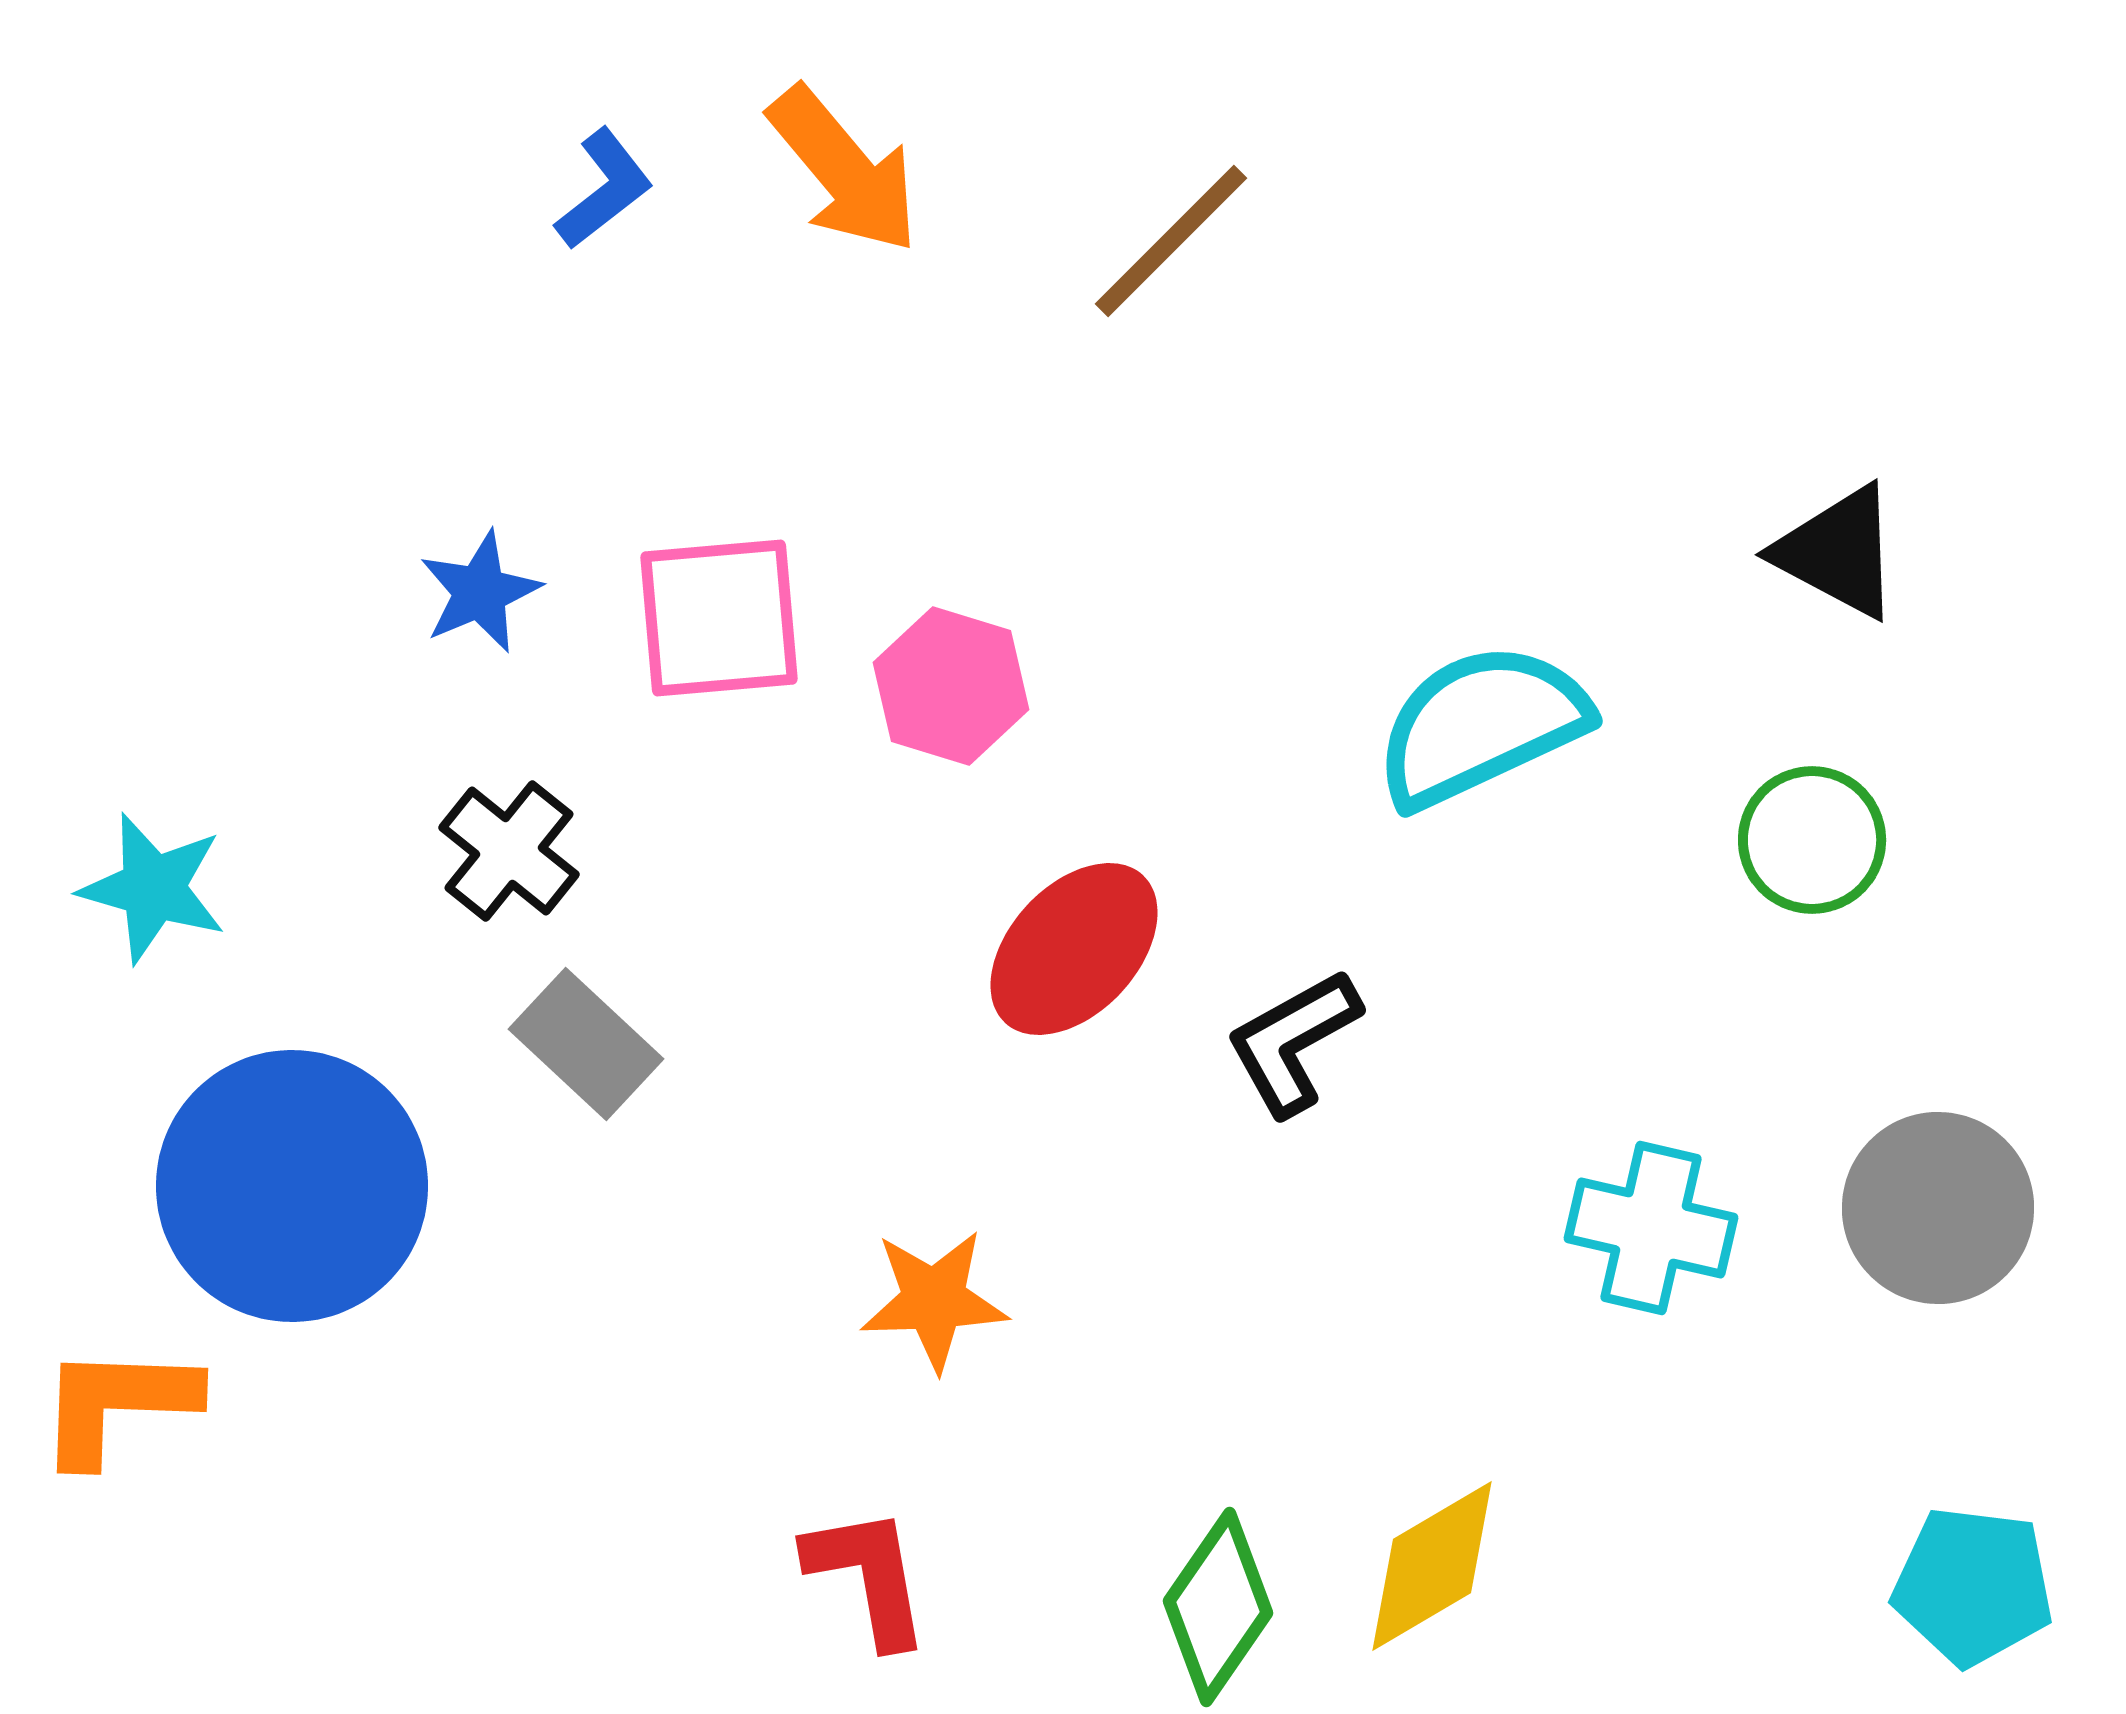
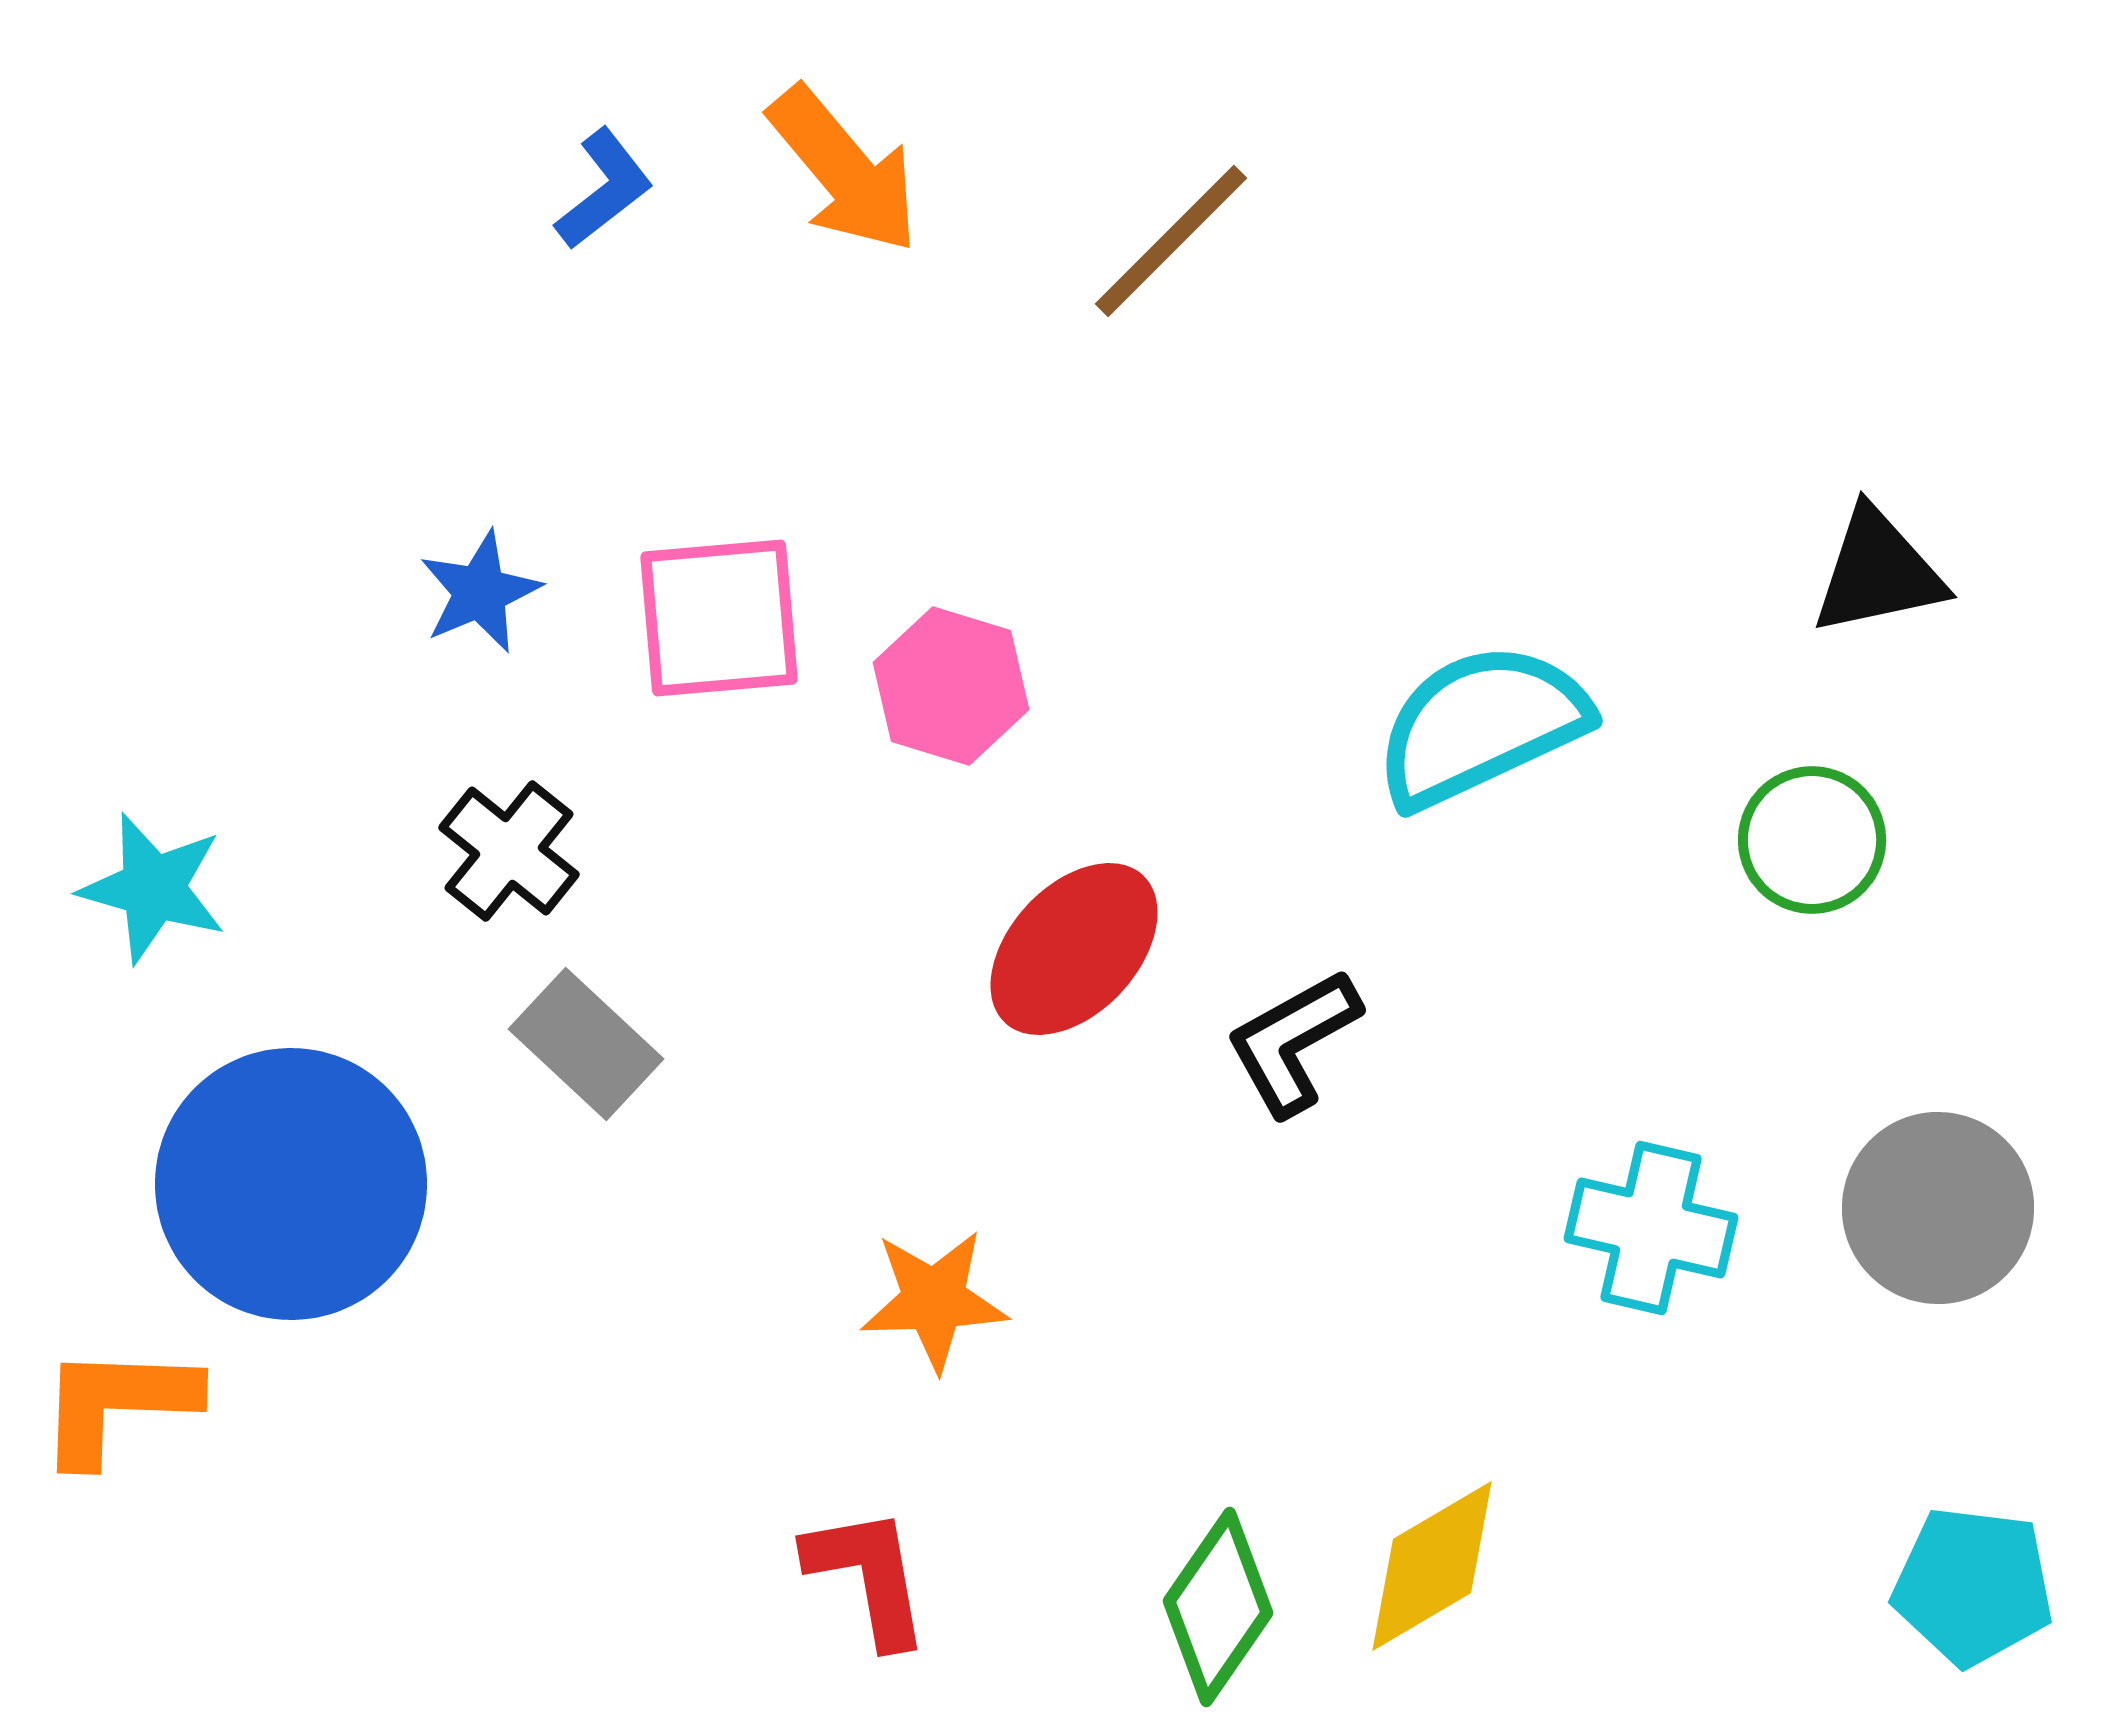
black triangle: moved 40 px right, 20 px down; rotated 40 degrees counterclockwise
blue circle: moved 1 px left, 2 px up
